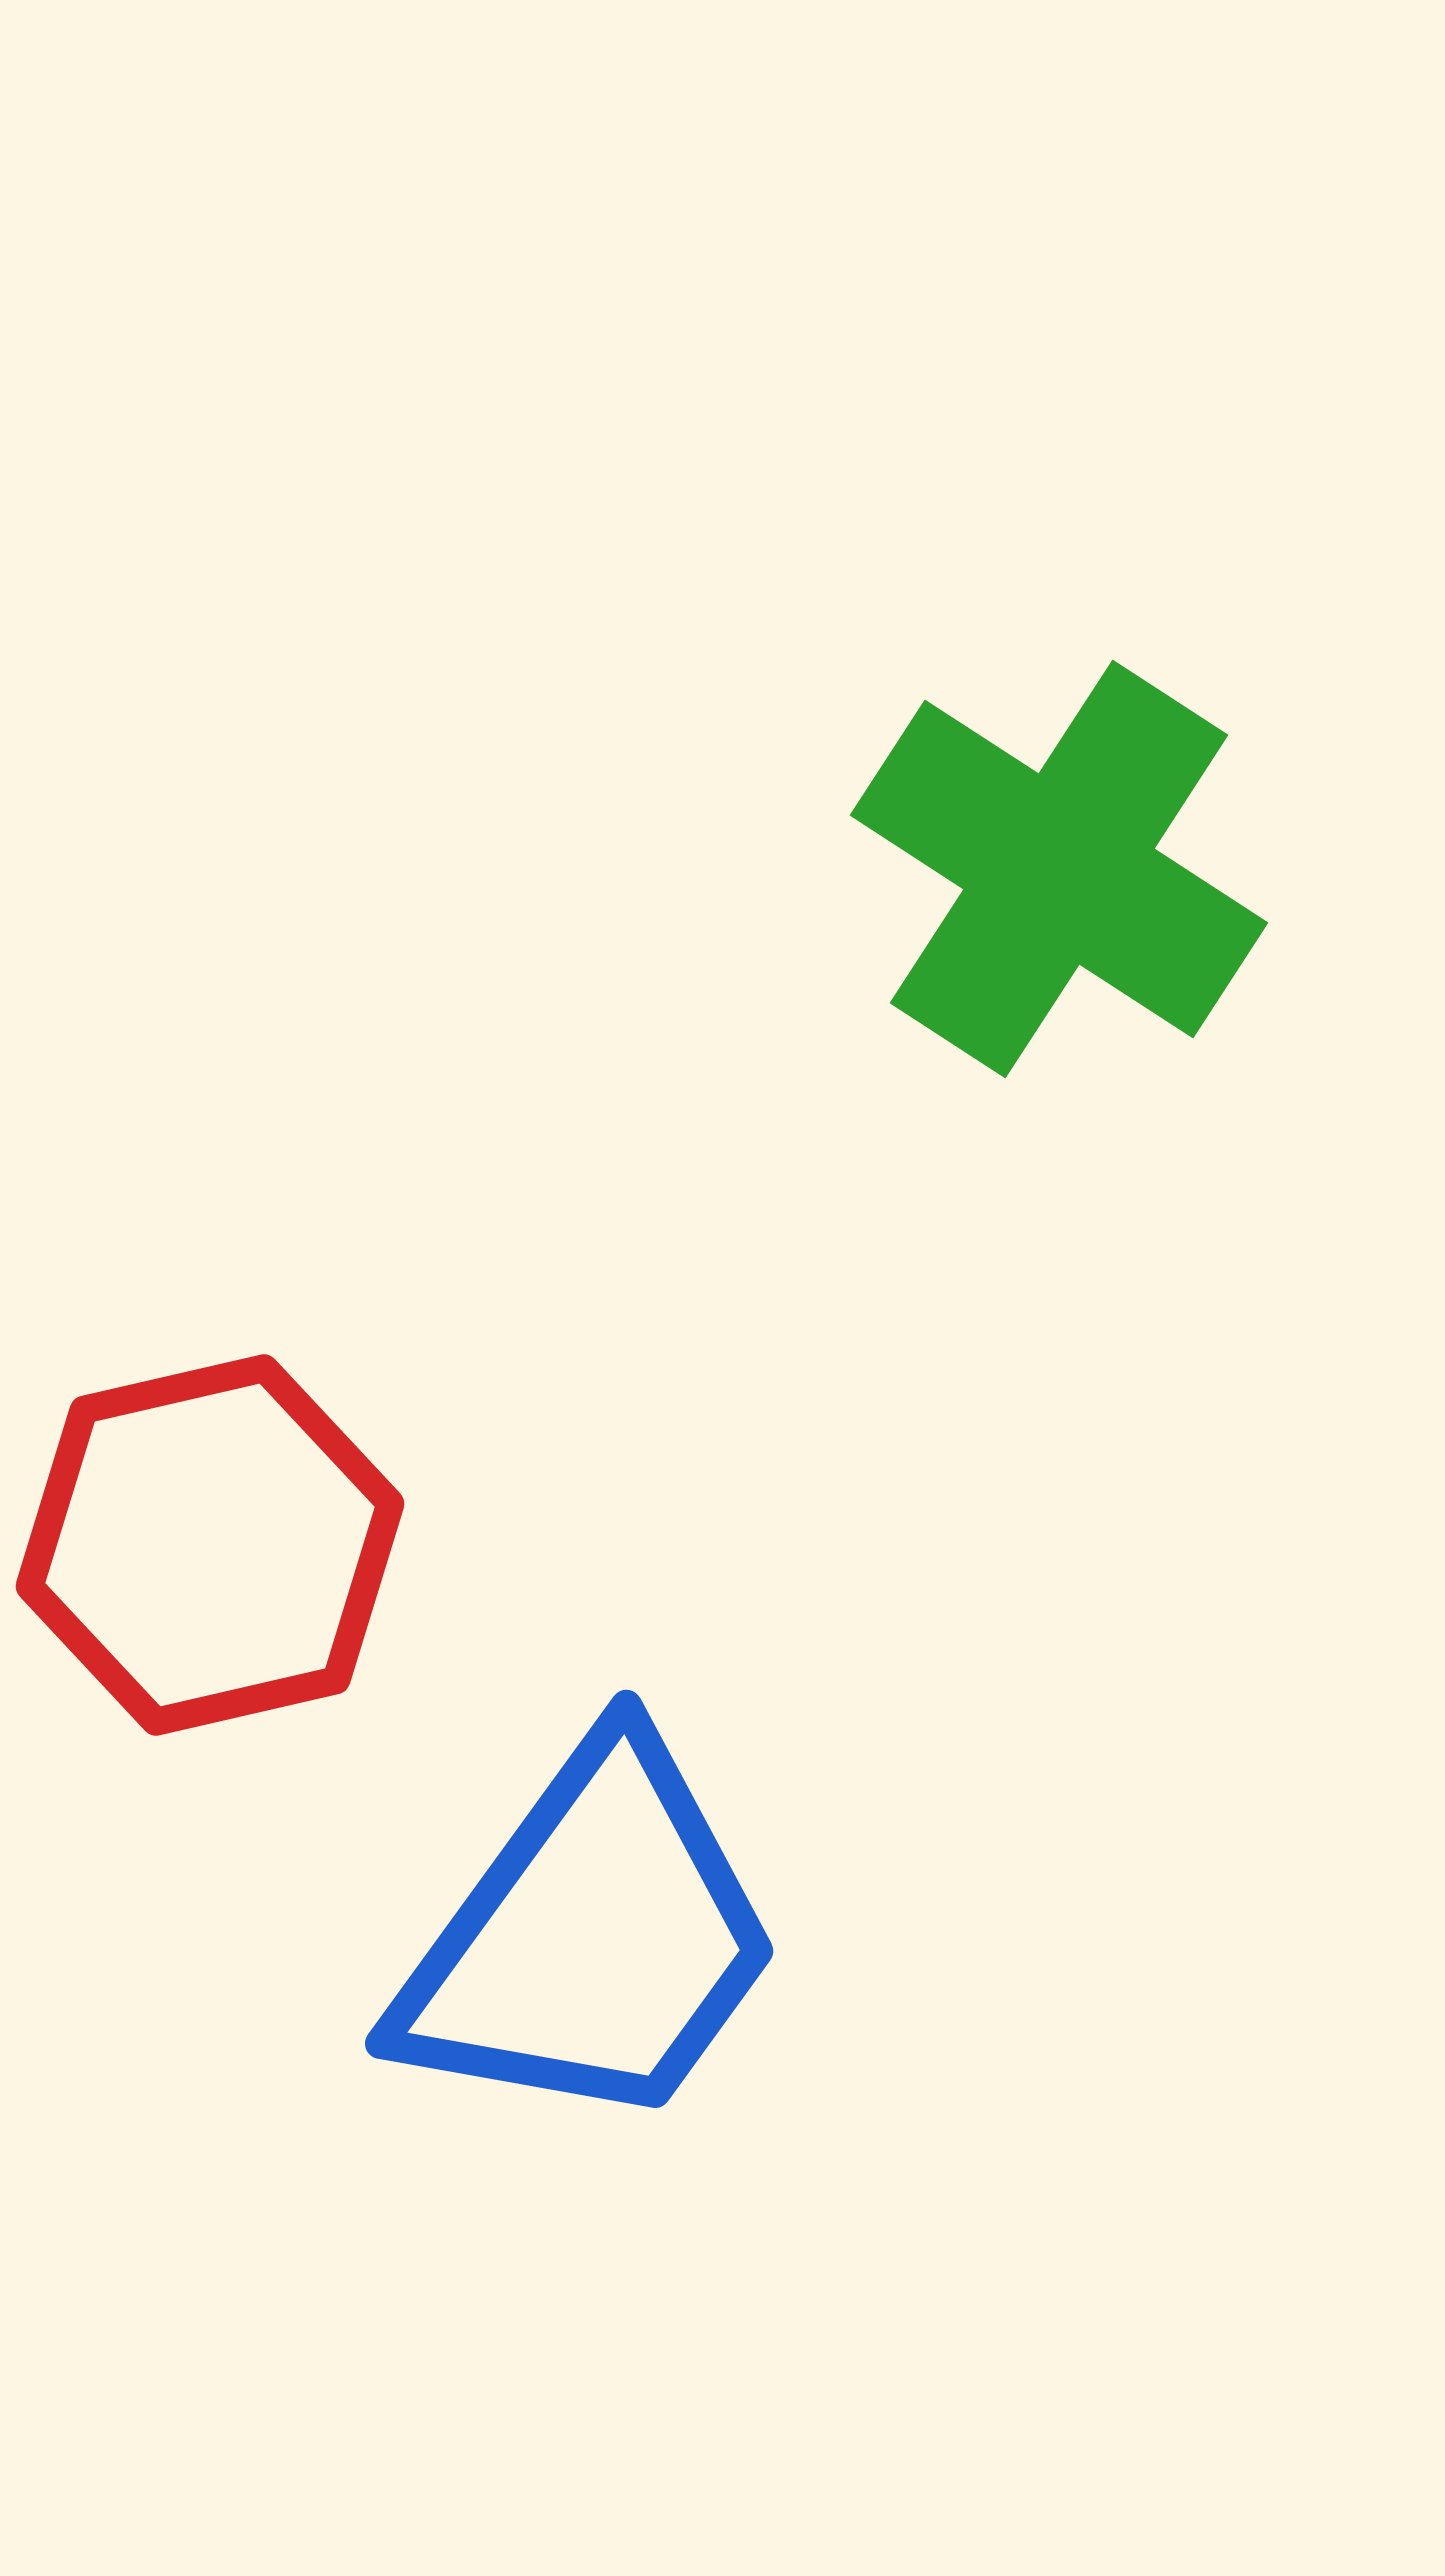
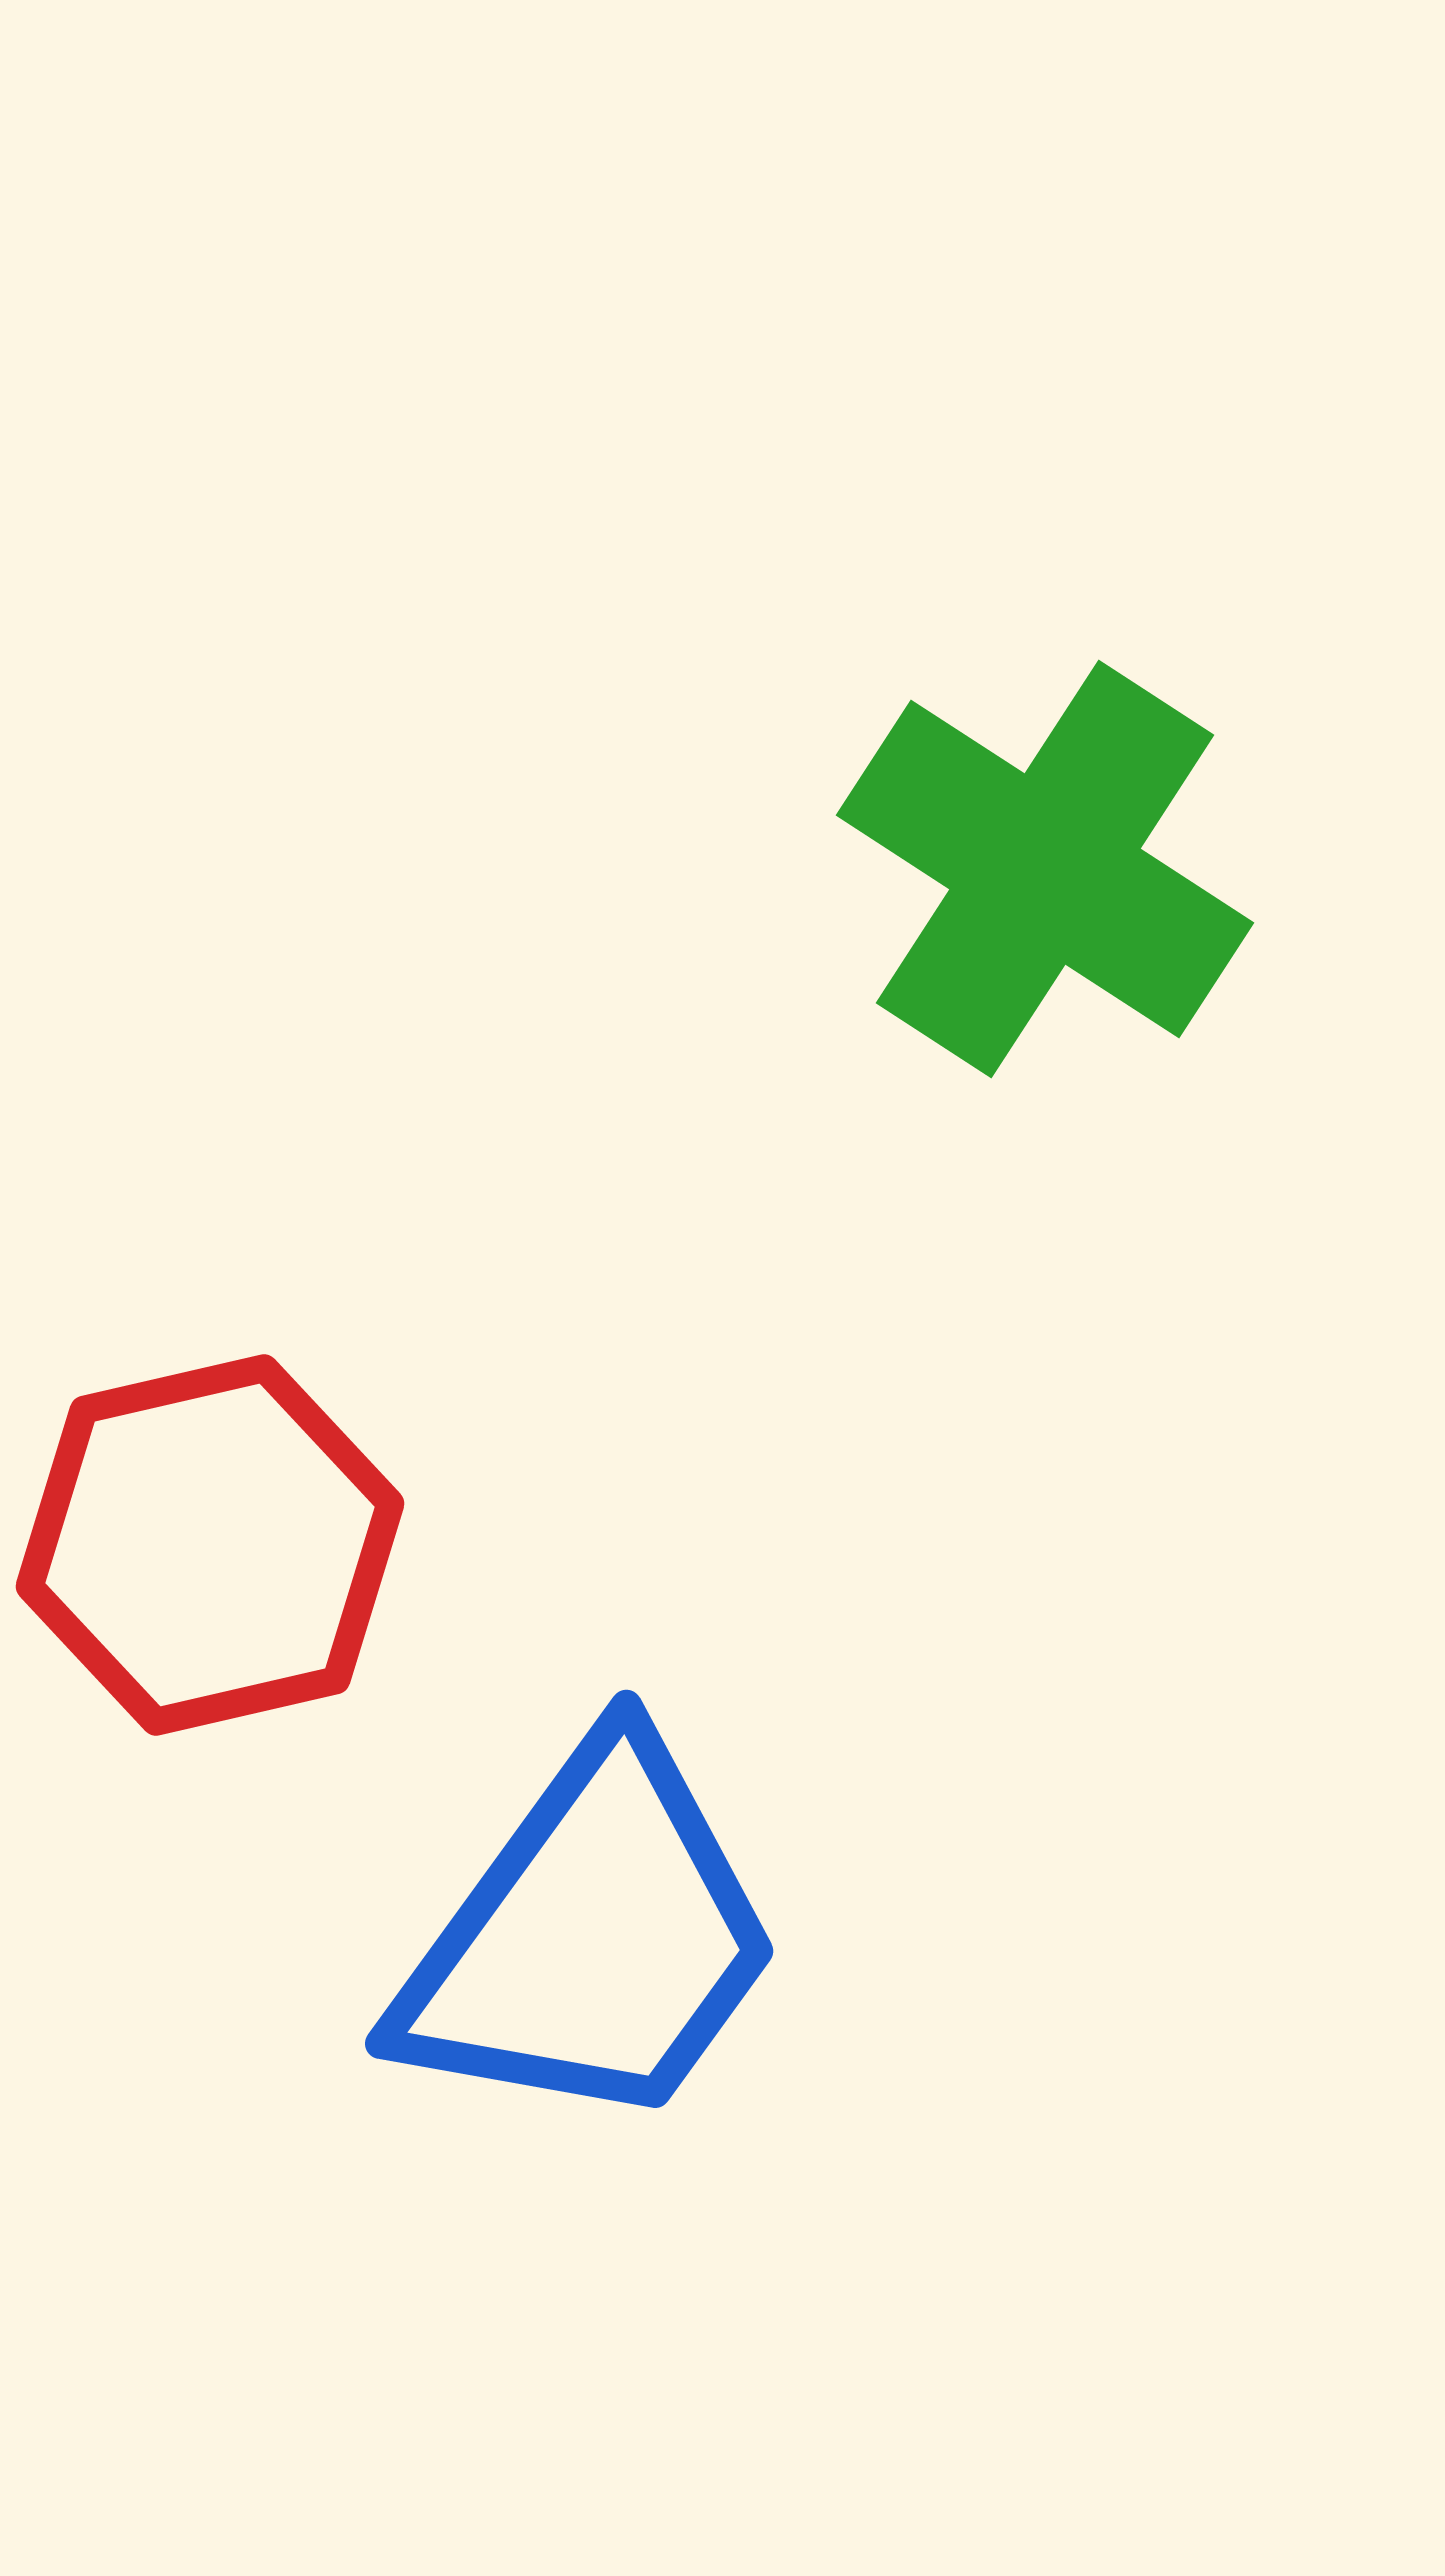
green cross: moved 14 px left
